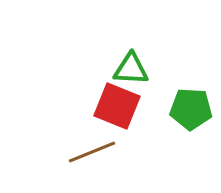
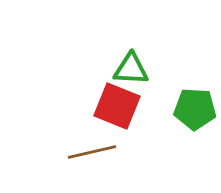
green pentagon: moved 4 px right
brown line: rotated 9 degrees clockwise
